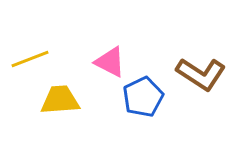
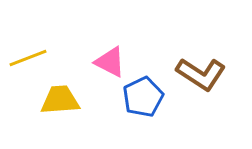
yellow line: moved 2 px left, 1 px up
